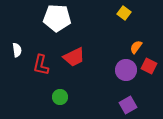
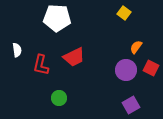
red square: moved 2 px right, 2 px down
green circle: moved 1 px left, 1 px down
purple square: moved 3 px right
